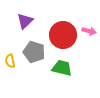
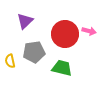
red circle: moved 2 px right, 1 px up
gray pentagon: rotated 25 degrees counterclockwise
